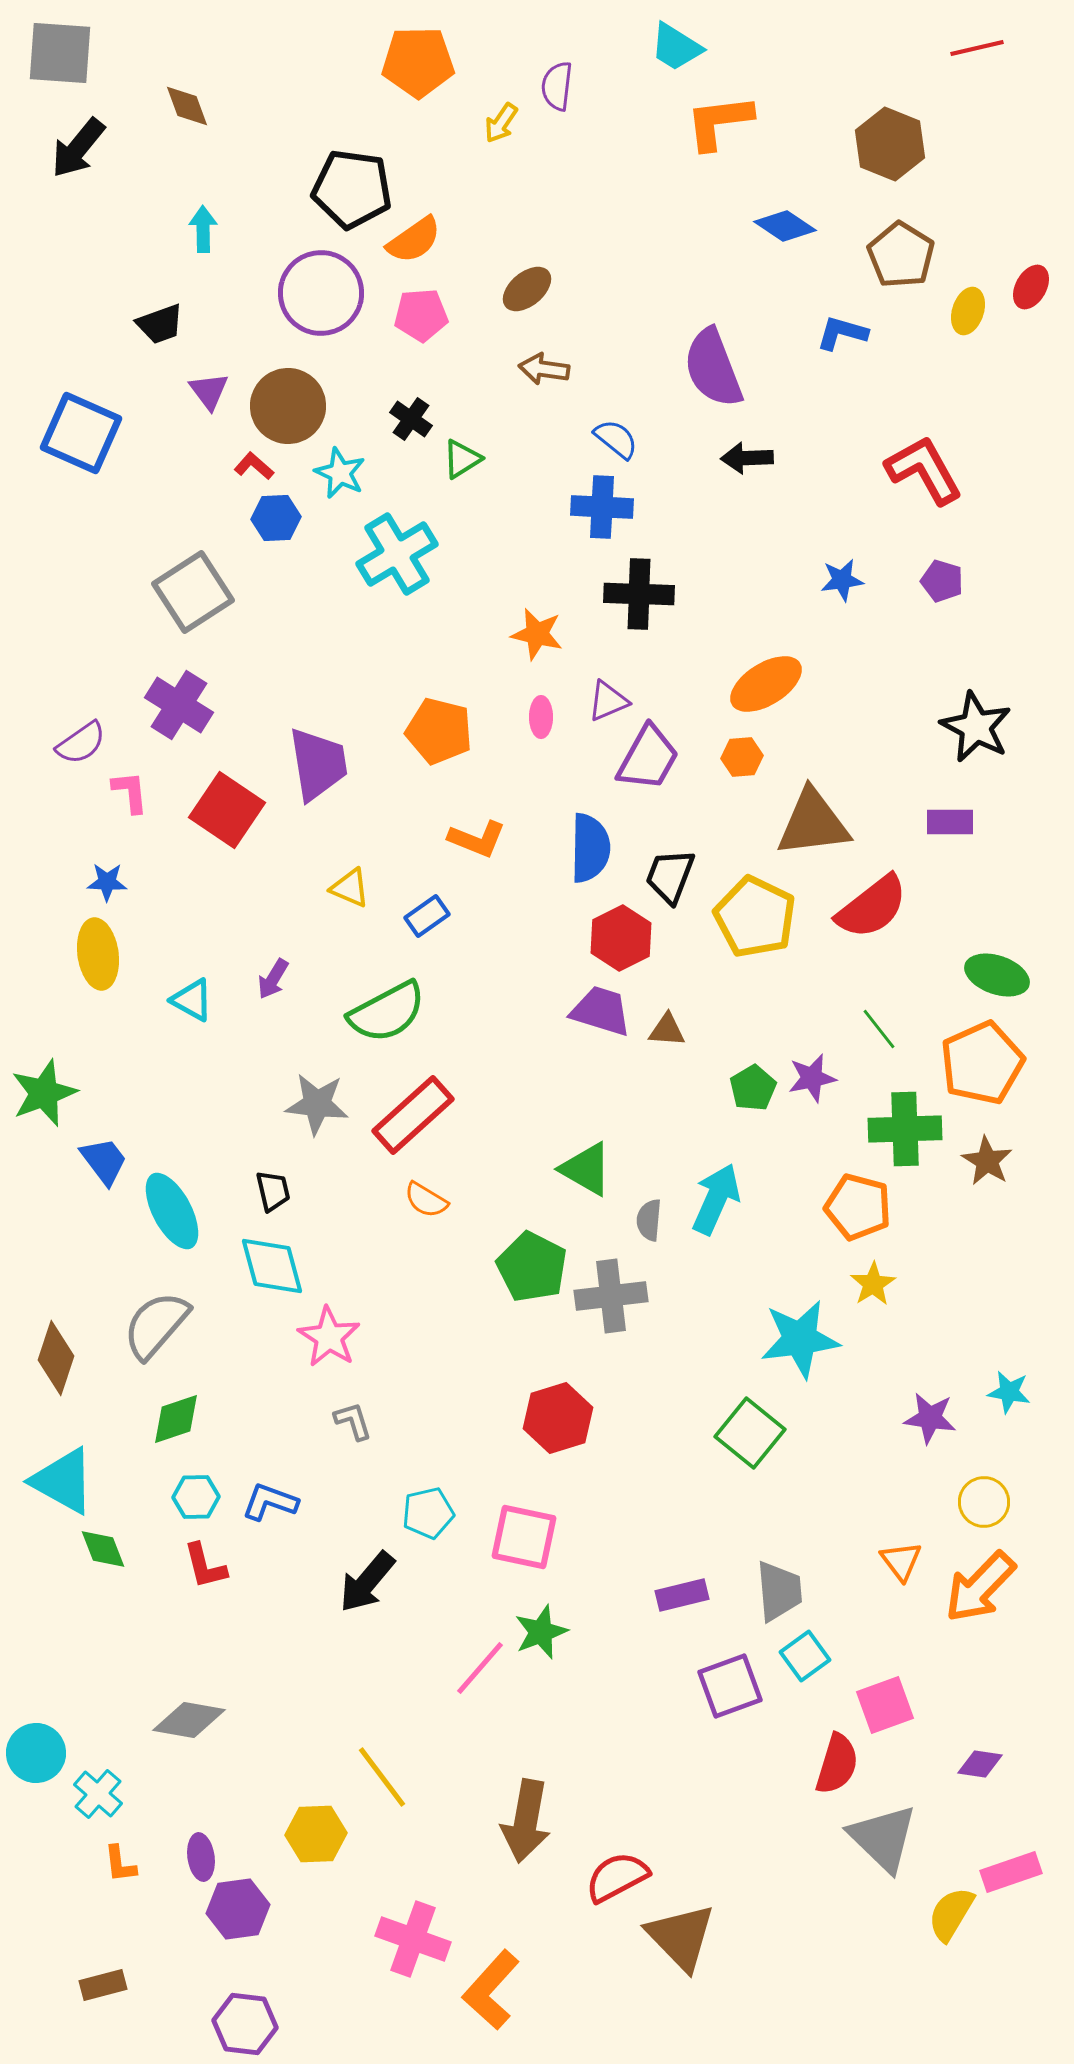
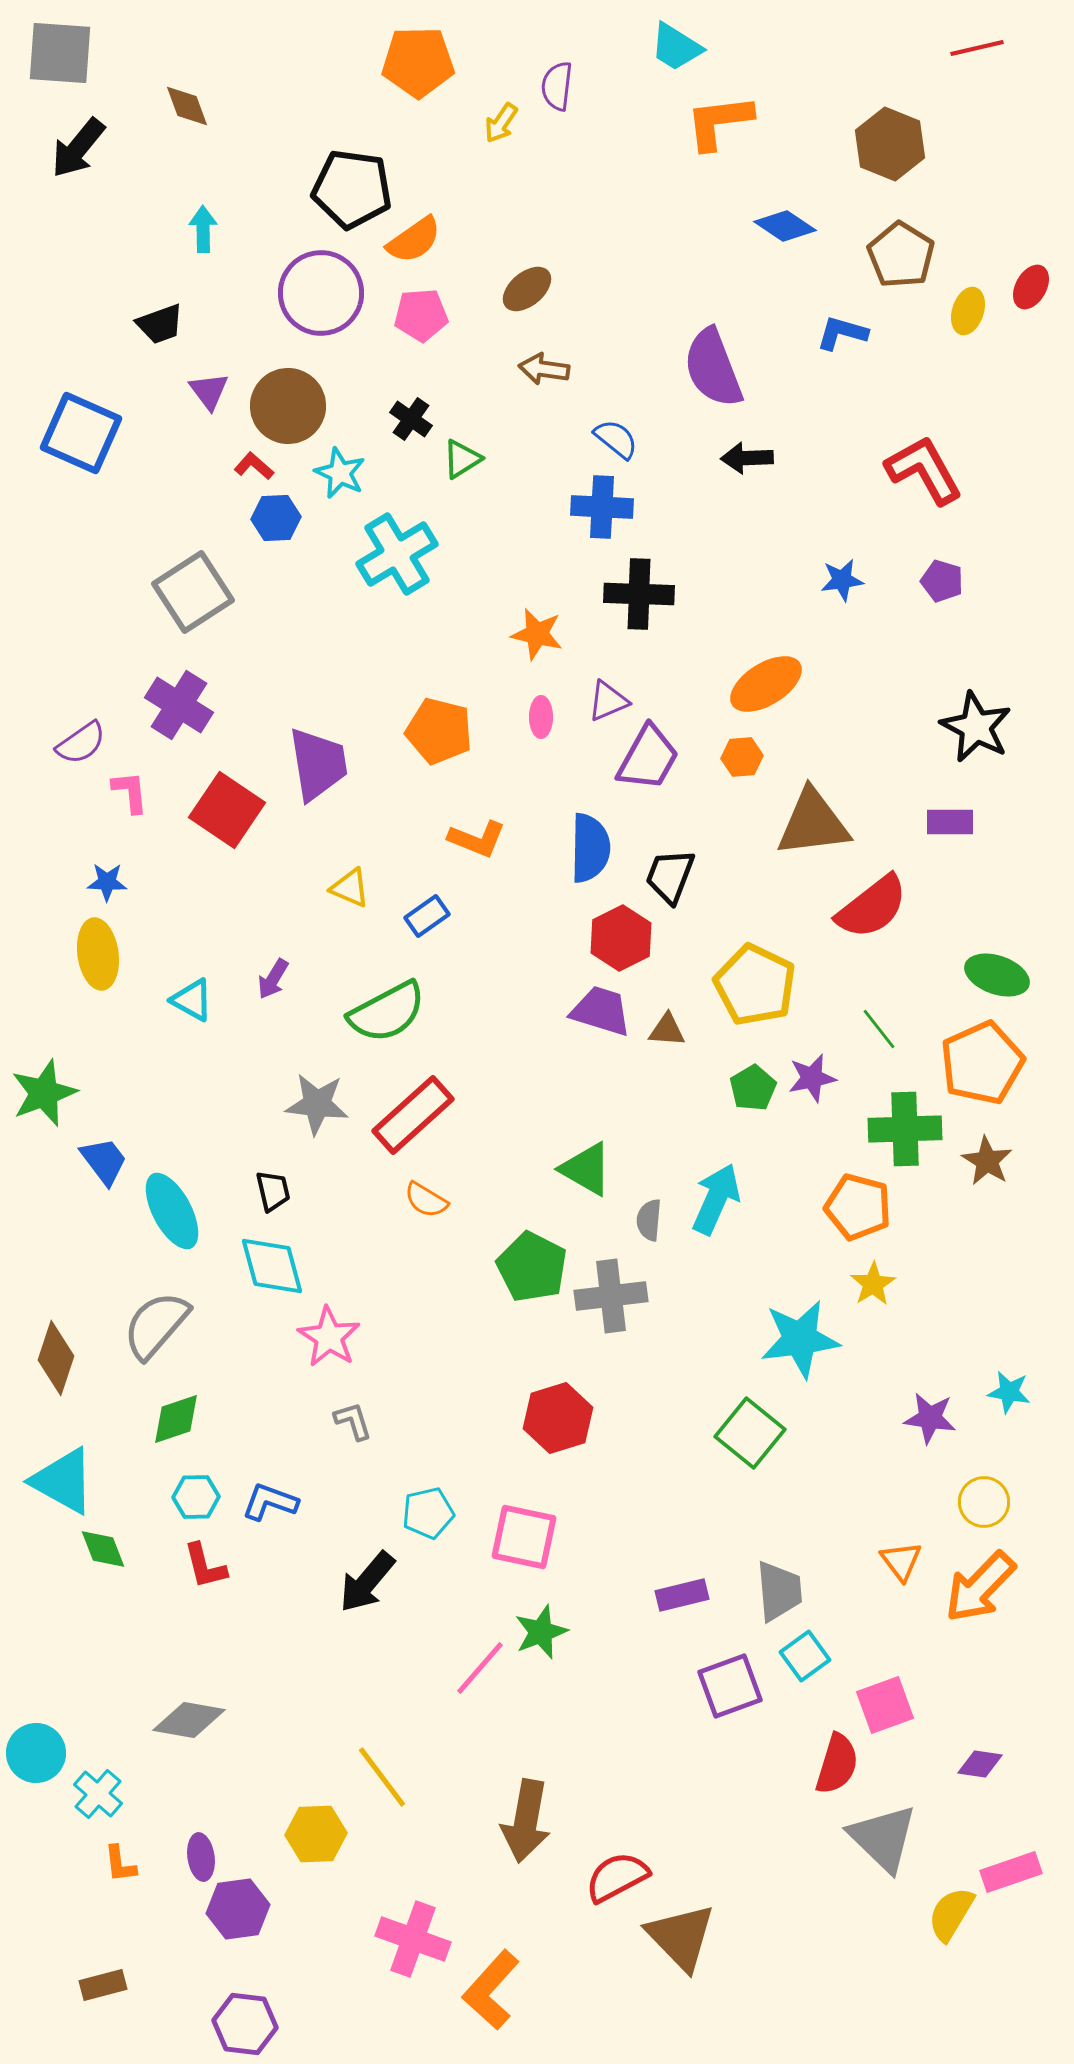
yellow pentagon at (755, 917): moved 68 px down
